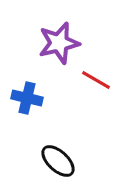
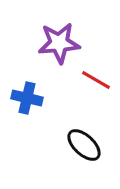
purple star: rotated 9 degrees clockwise
black ellipse: moved 26 px right, 16 px up
